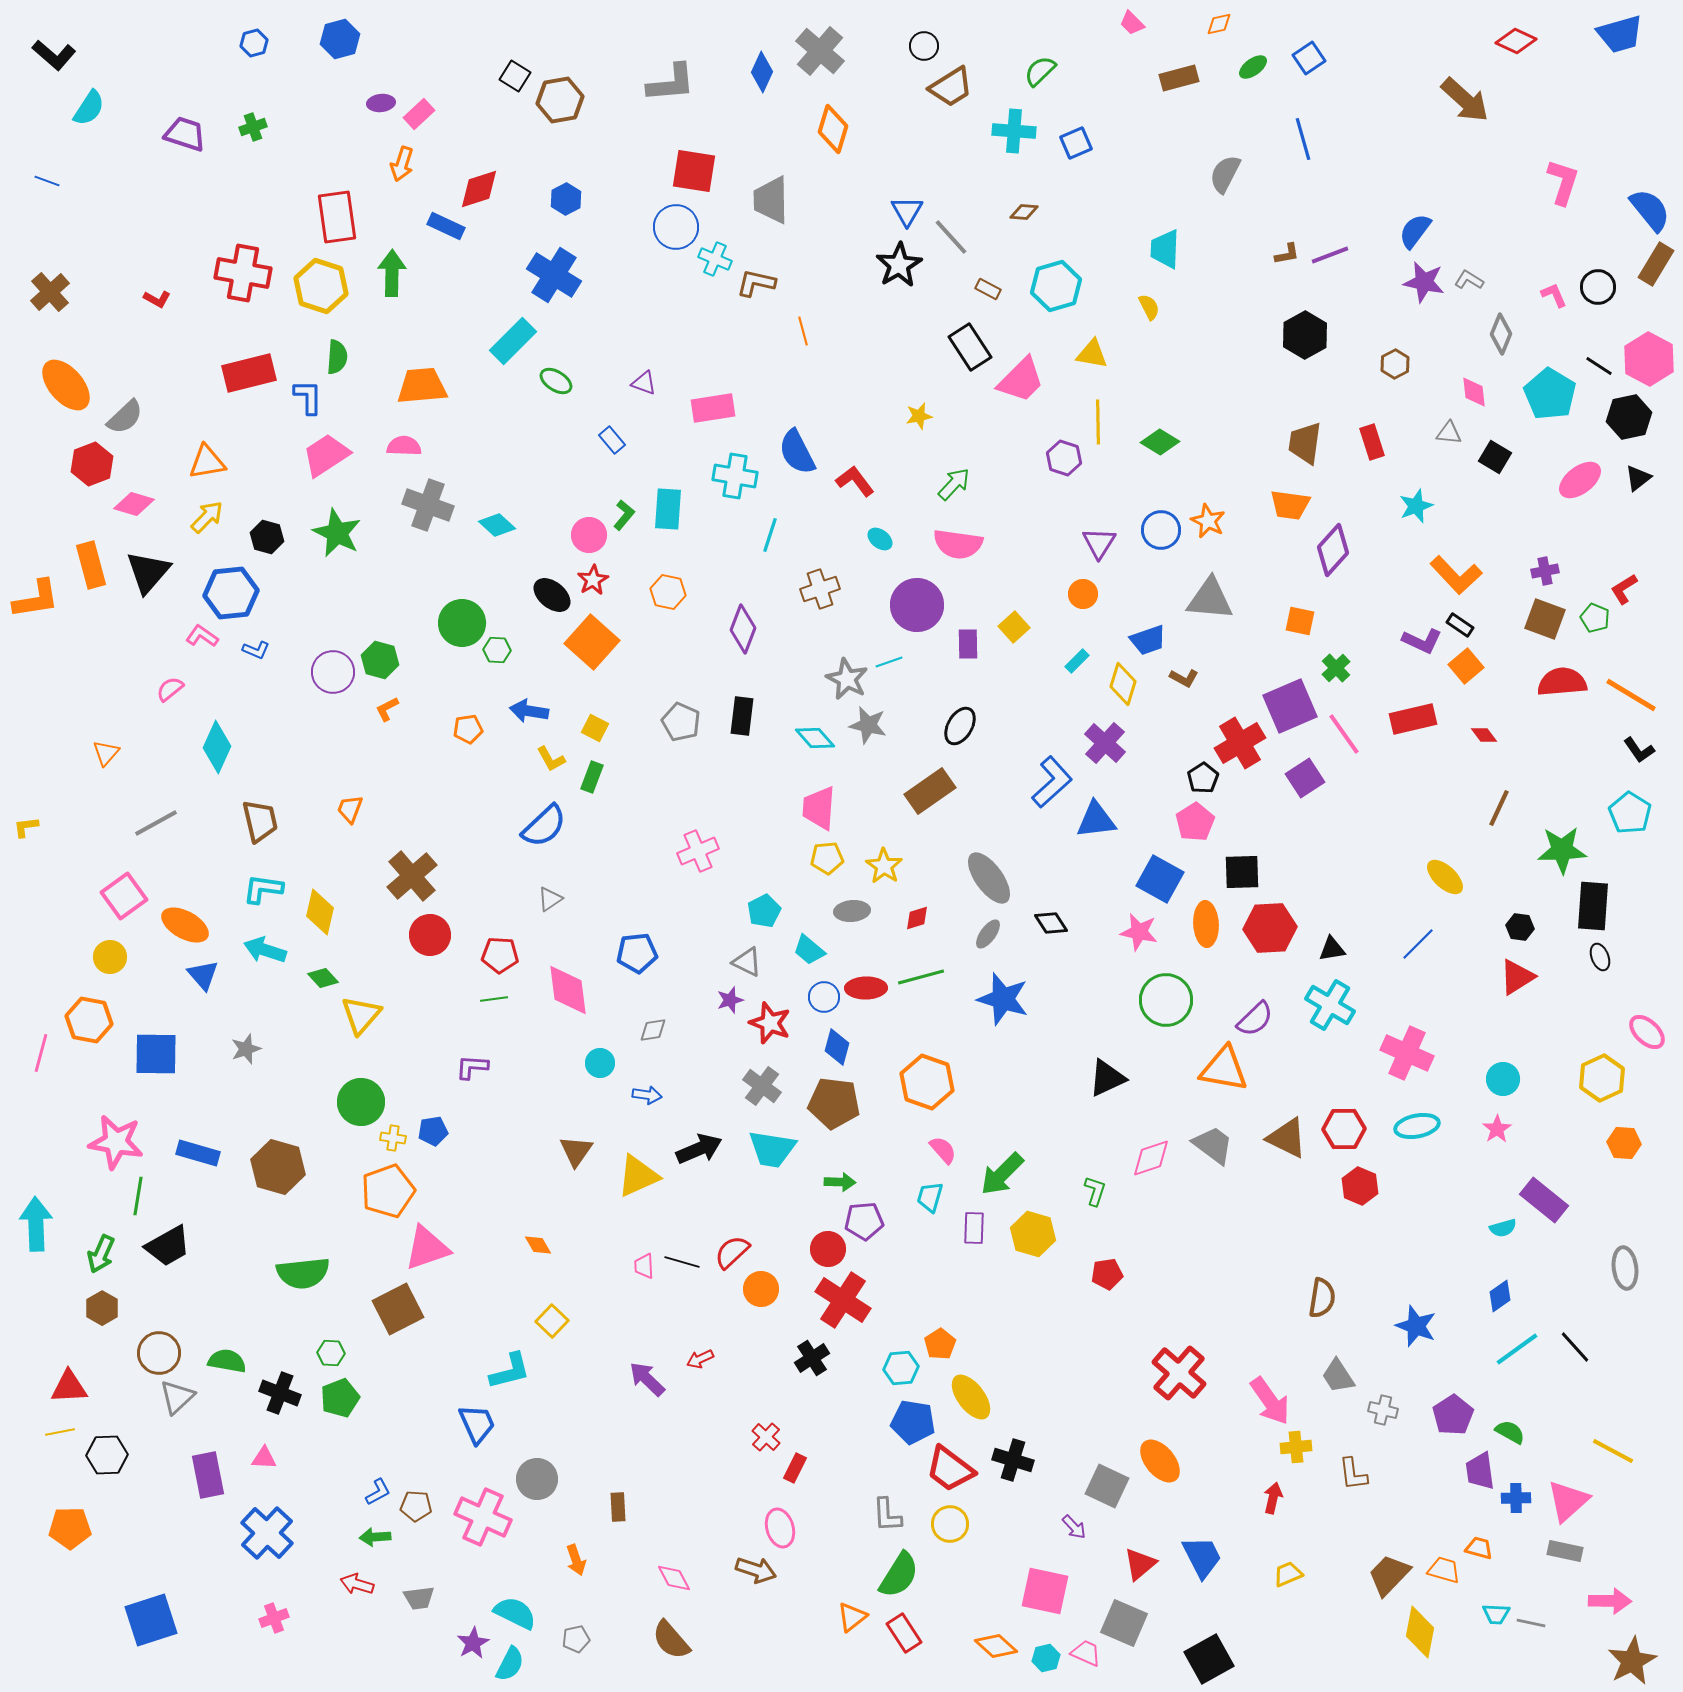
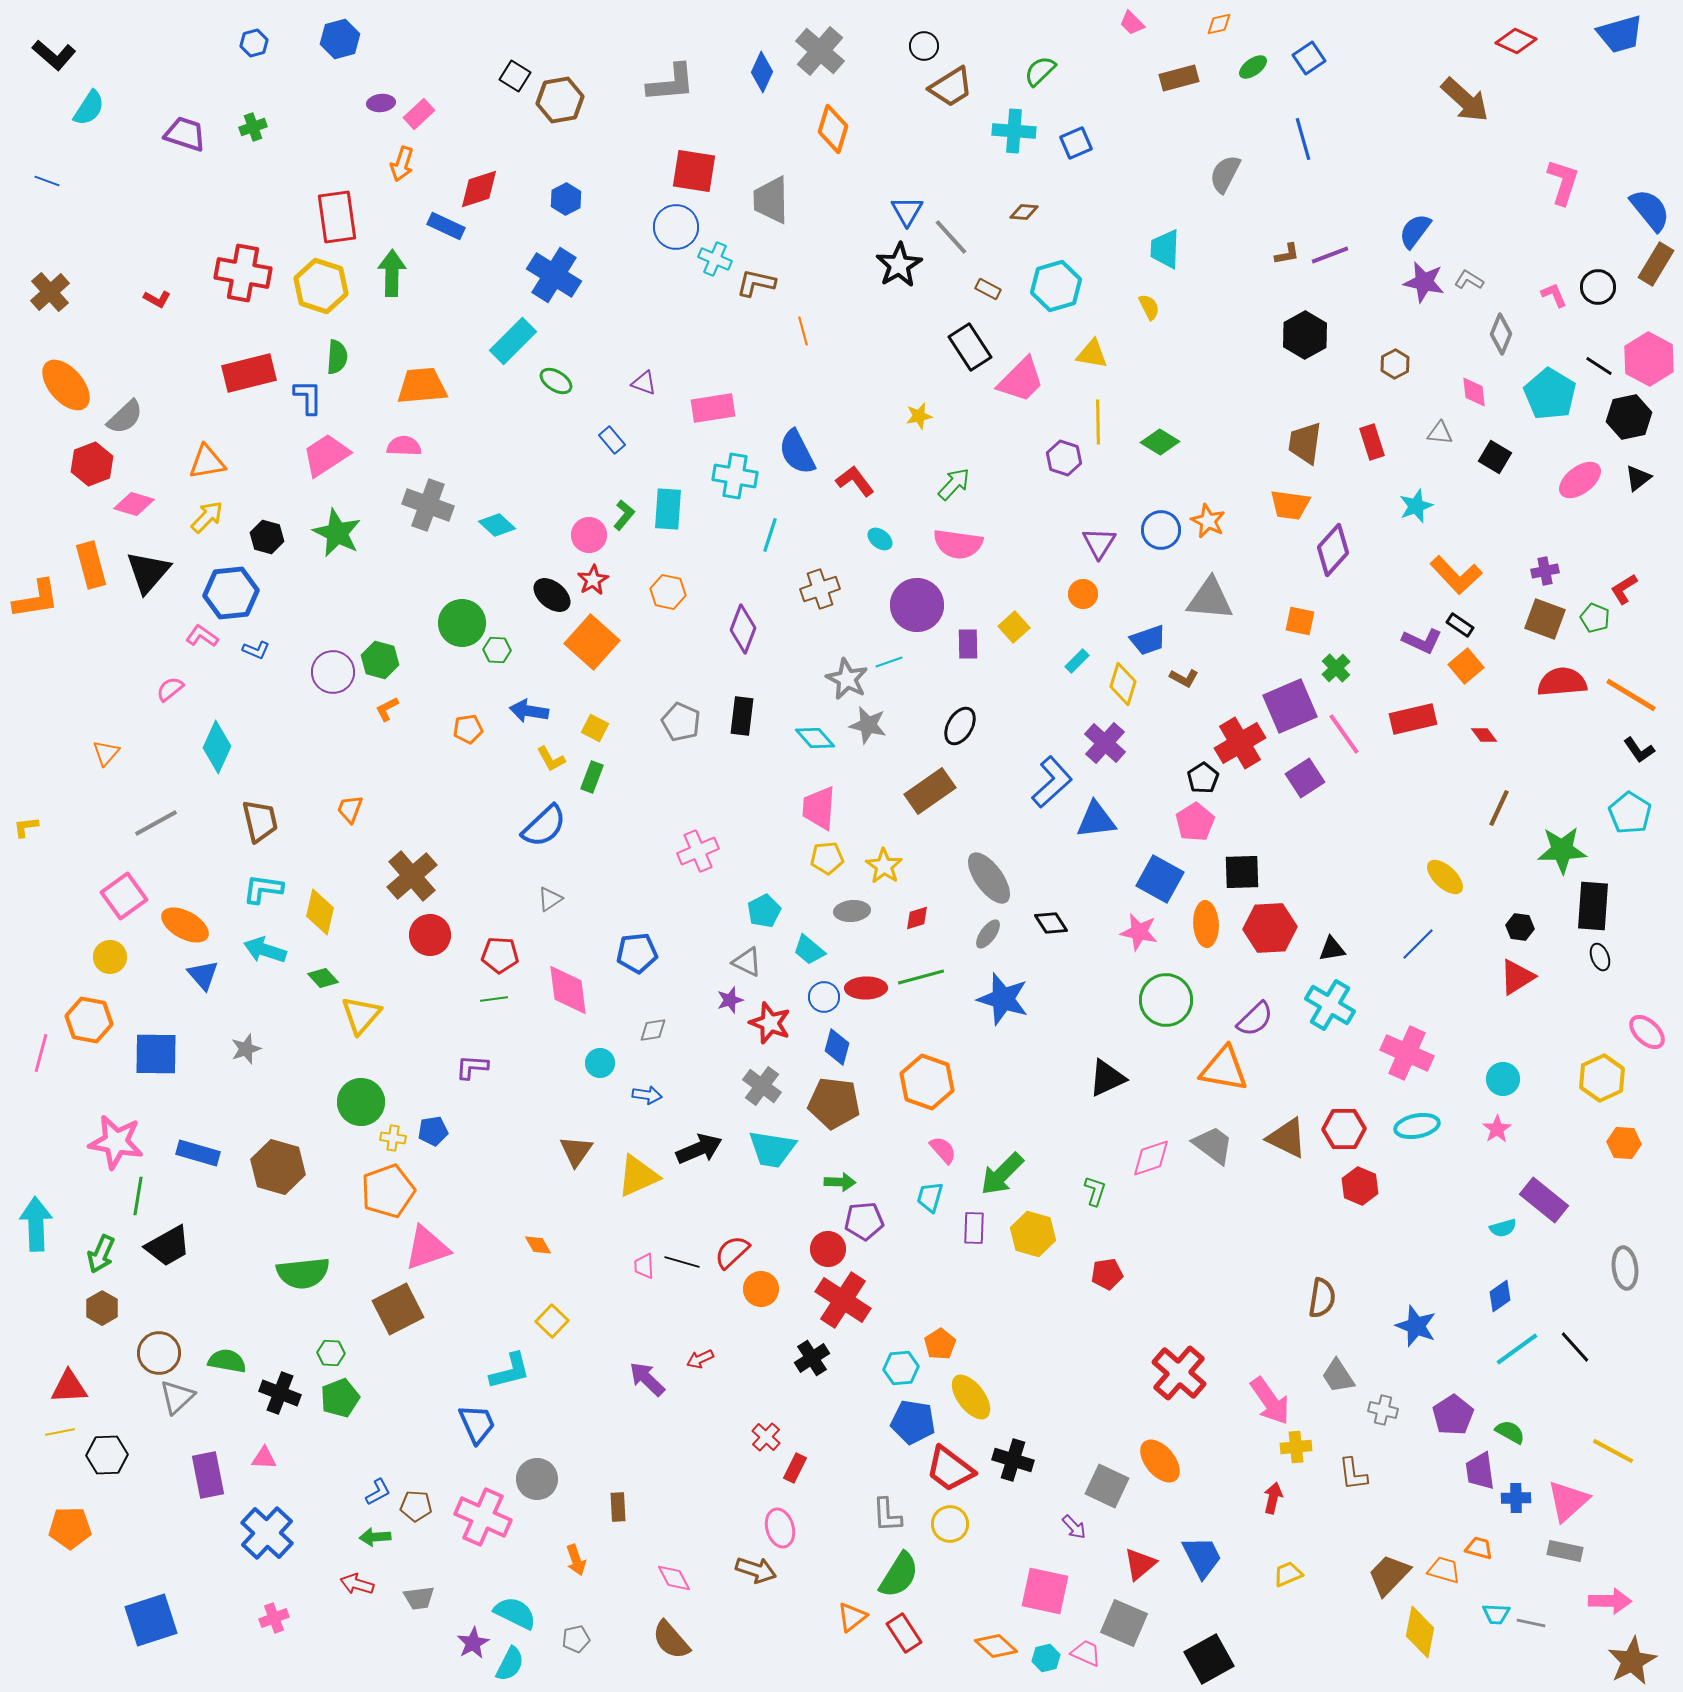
gray triangle at (1449, 433): moved 9 px left
